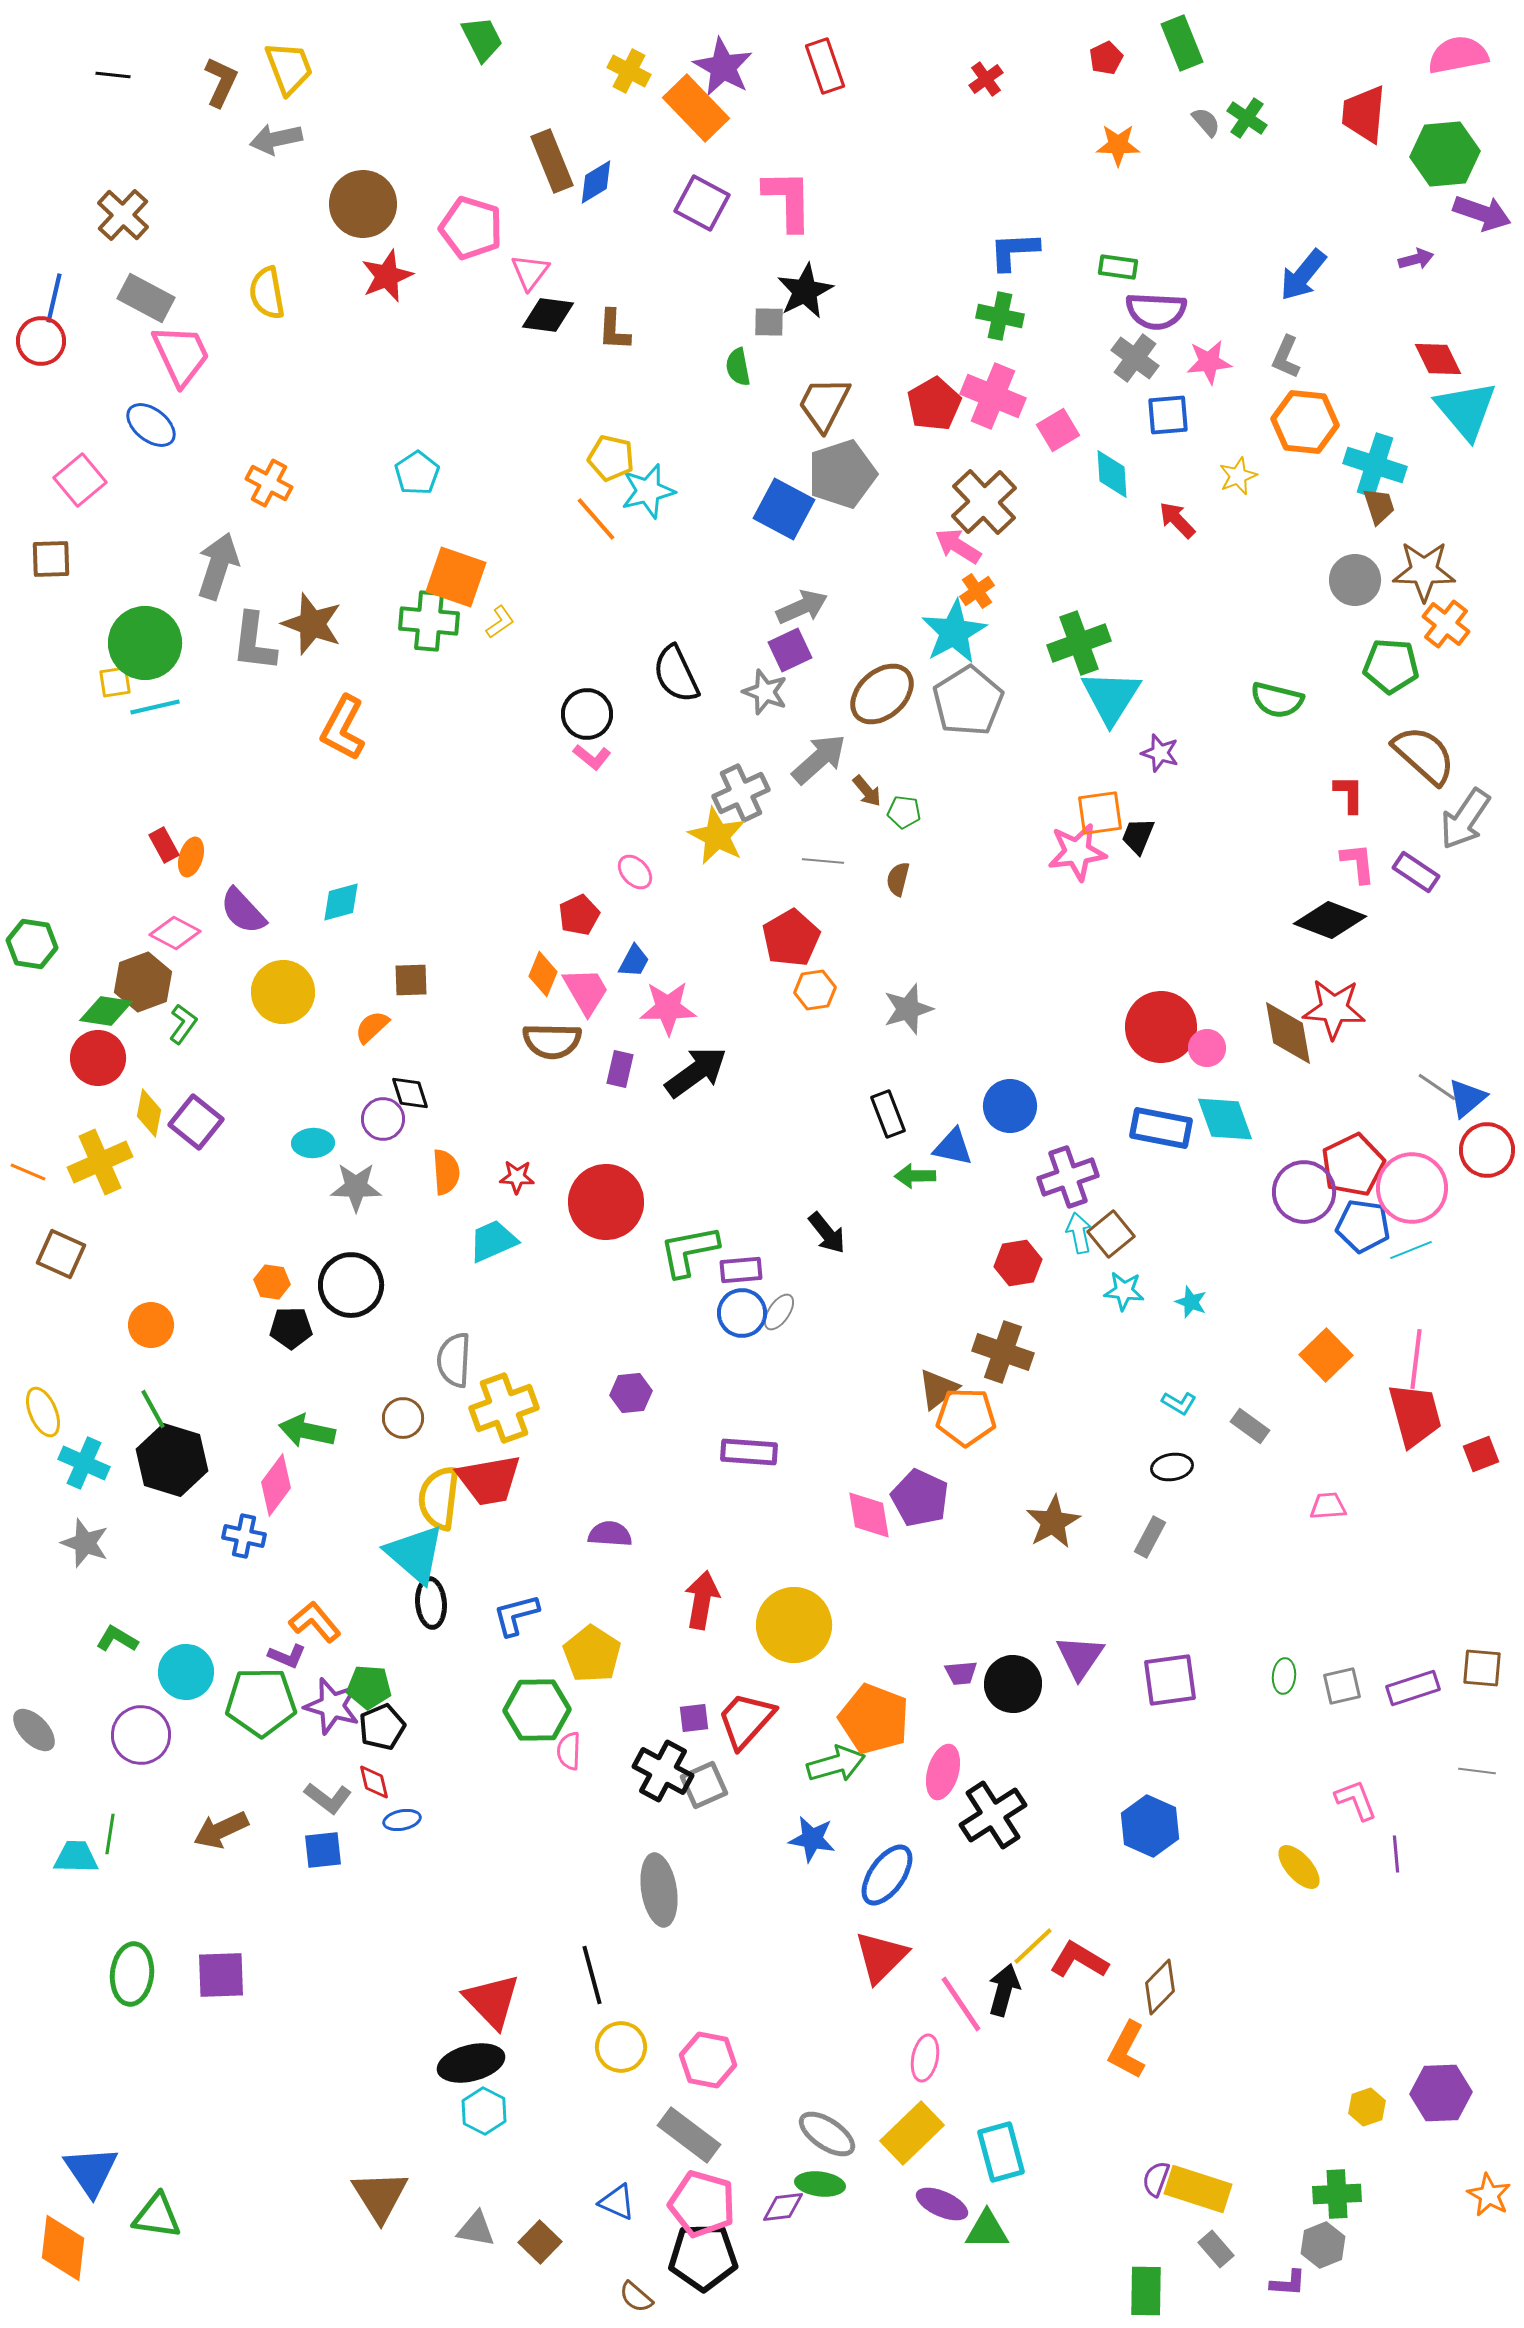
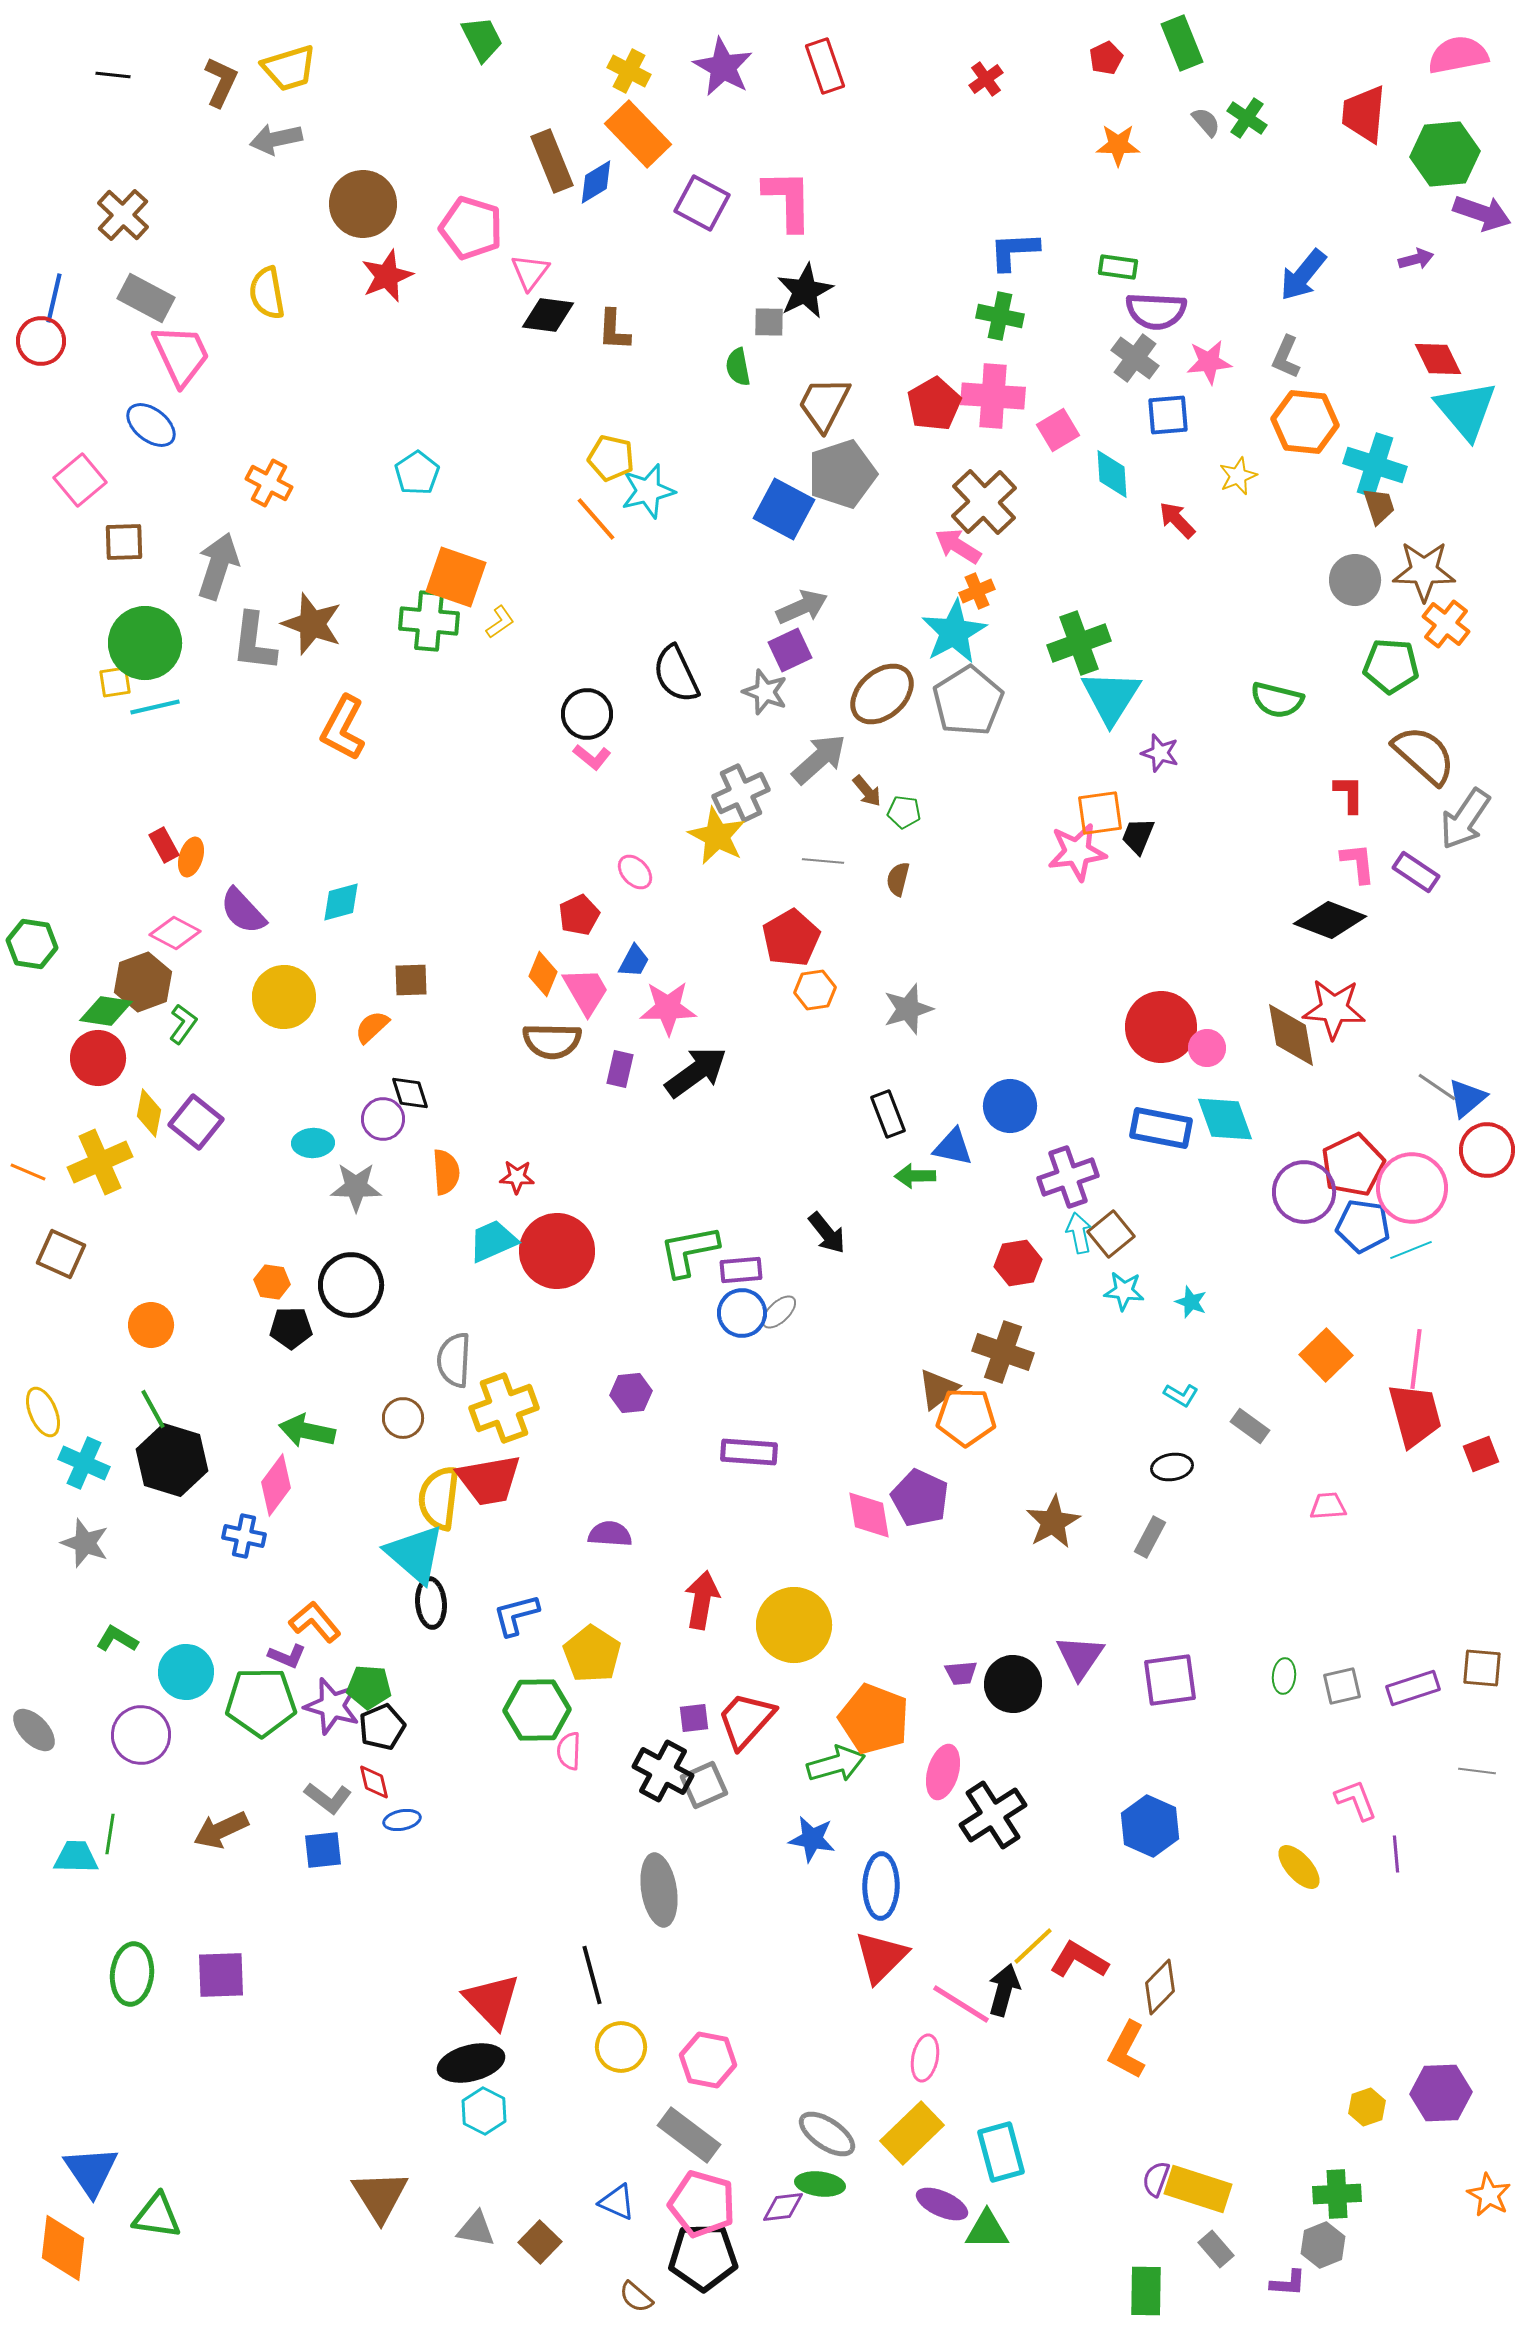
yellow trapezoid at (289, 68): rotated 94 degrees clockwise
orange rectangle at (696, 108): moved 58 px left, 26 px down
pink cross at (993, 396): rotated 18 degrees counterclockwise
brown square at (51, 559): moved 73 px right, 17 px up
orange cross at (977, 591): rotated 12 degrees clockwise
yellow circle at (283, 992): moved 1 px right, 5 px down
brown diamond at (1288, 1033): moved 3 px right, 2 px down
red circle at (606, 1202): moved 49 px left, 49 px down
gray ellipse at (779, 1312): rotated 12 degrees clockwise
cyan L-shape at (1179, 1403): moved 2 px right, 8 px up
blue ellipse at (887, 1875): moved 6 px left, 11 px down; rotated 34 degrees counterclockwise
pink line at (961, 2004): rotated 24 degrees counterclockwise
